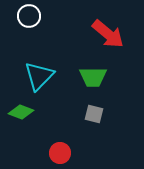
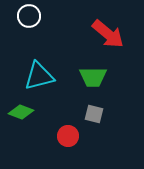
cyan triangle: rotated 32 degrees clockwise
red circle: moved 8 px right, 17 px up
